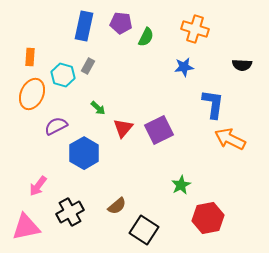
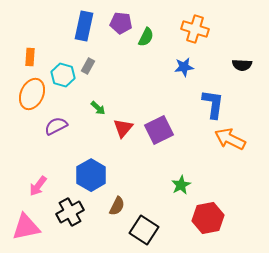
blue hexagon: moved 7 px right, 22 px down
brown semicircle: rotated 24 degrees counterclockwise
